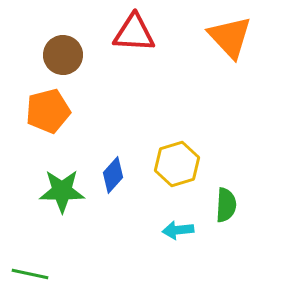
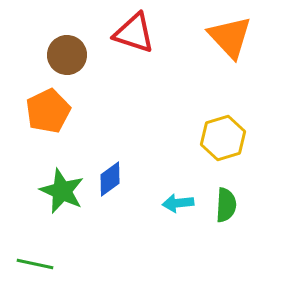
red triangle: rotated 15 degrees clockwise
brown circle: moved 4 px right
orange pentagon: rotated 12 degrees counterclockwise
yellow hexagon: moved 46 px right, 26 px up
blue diamond: moved 3 px left, 4 px down; rotated 12 degrees clockwise
green star: rotated 24 degrees clockwise
cyan arrow: moved 27 px up
green line: moved 5 px right, 10 px up
